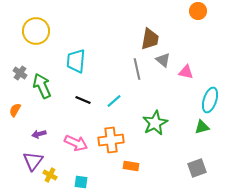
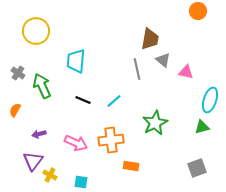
gray cross: moved 2 px left
